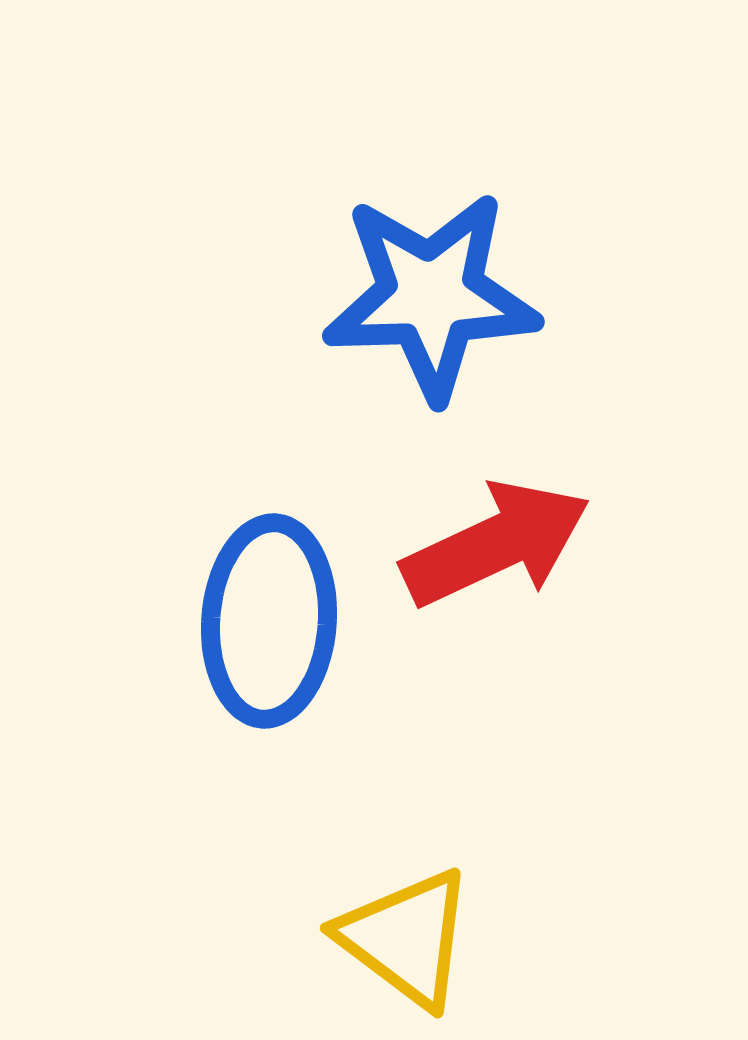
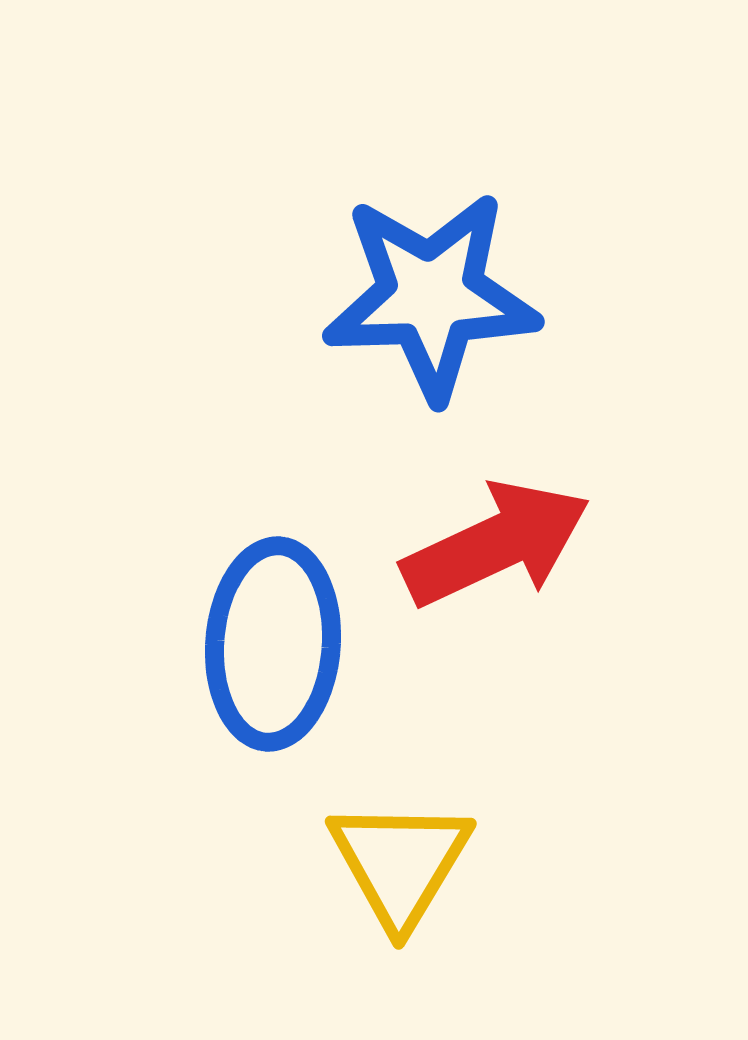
blue ellipse: moved 4 px right, 23 px down
yellow triangle: moved 6 px left, 75 px up; rotated 24 degrees clockwise
